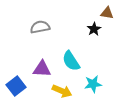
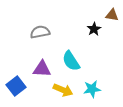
brown triangle: moved 5 px right, 2 px down
gray semicircle: moved 5 px down
cyan star: moved 1 px left, 5 px down
yellow arrow: moved 1 px right, 1 px up
